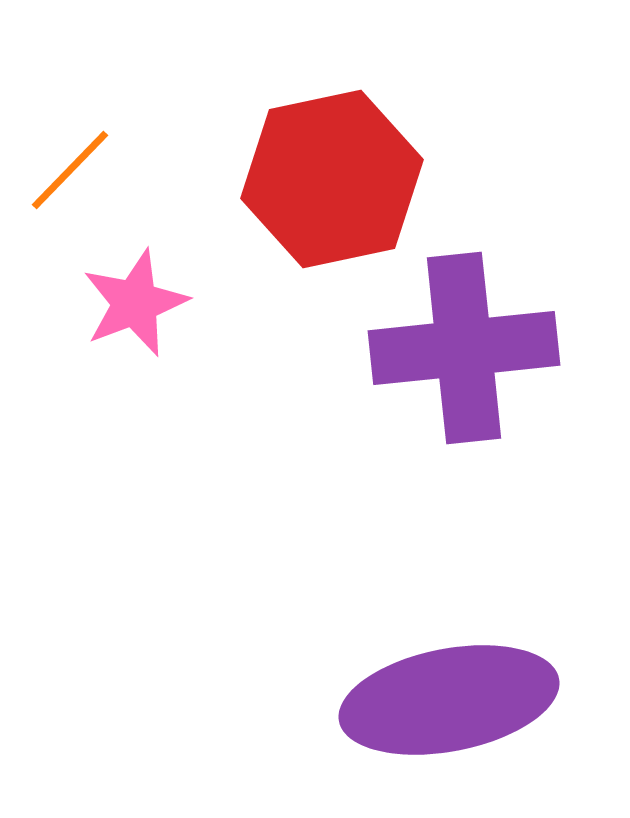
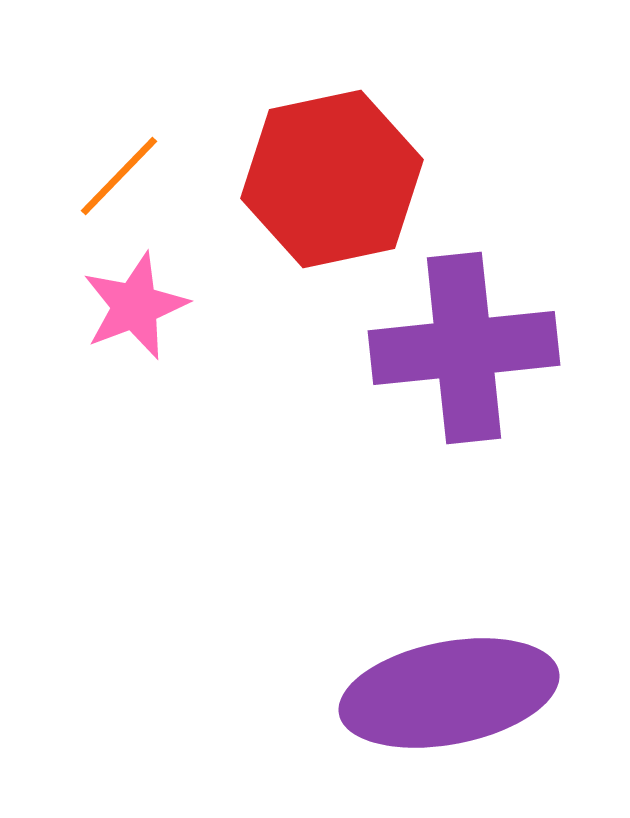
orange line: moved 49 px right, 6 px down
pink star: moved 3 px down
purple ellipse: moved 7 px up
